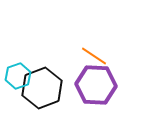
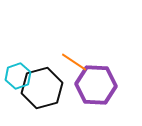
orange line: moved 20 px left, 6 px down
black hexagon: rotated 6 degrees clockwise
